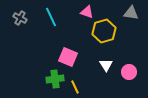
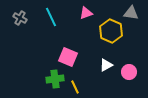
pink triangle: moved 1 px left, 1 px down; rotated 40 degrees counterclockwise
yellow hexagon: moved 7 px right; rotated 20 degrees counterclockwise
white triangle: rotated 32 degrees clockwise
